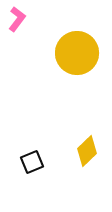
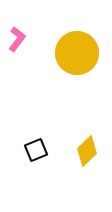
pink L-shape: moved 20 px down
black square: moved 4 px right, 12 px up
